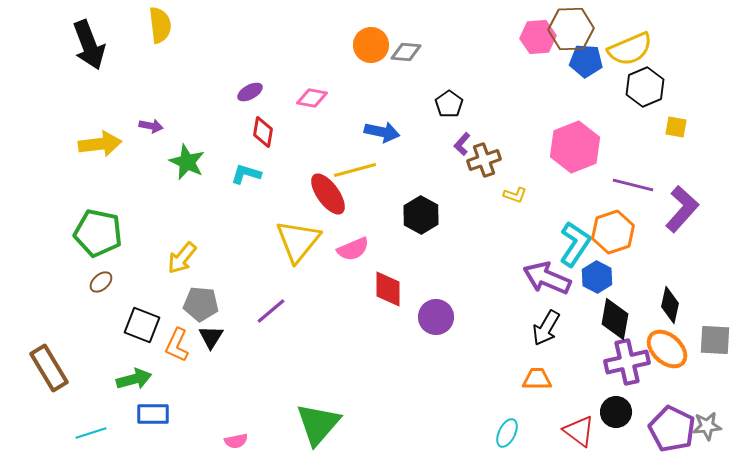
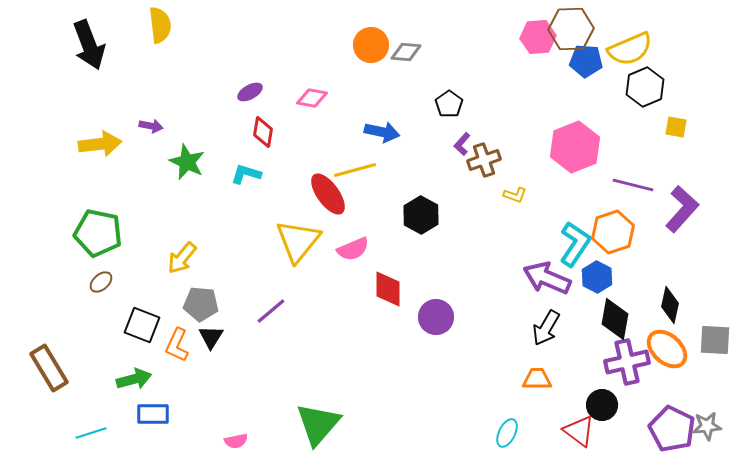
black circle at (616, 412): moved 14 px left, 7 px up
